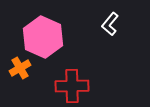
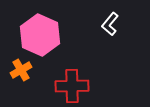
pink hexagon: moved 3 px left, 2 px up
orange cross: moved 1 px right, 2 px down
